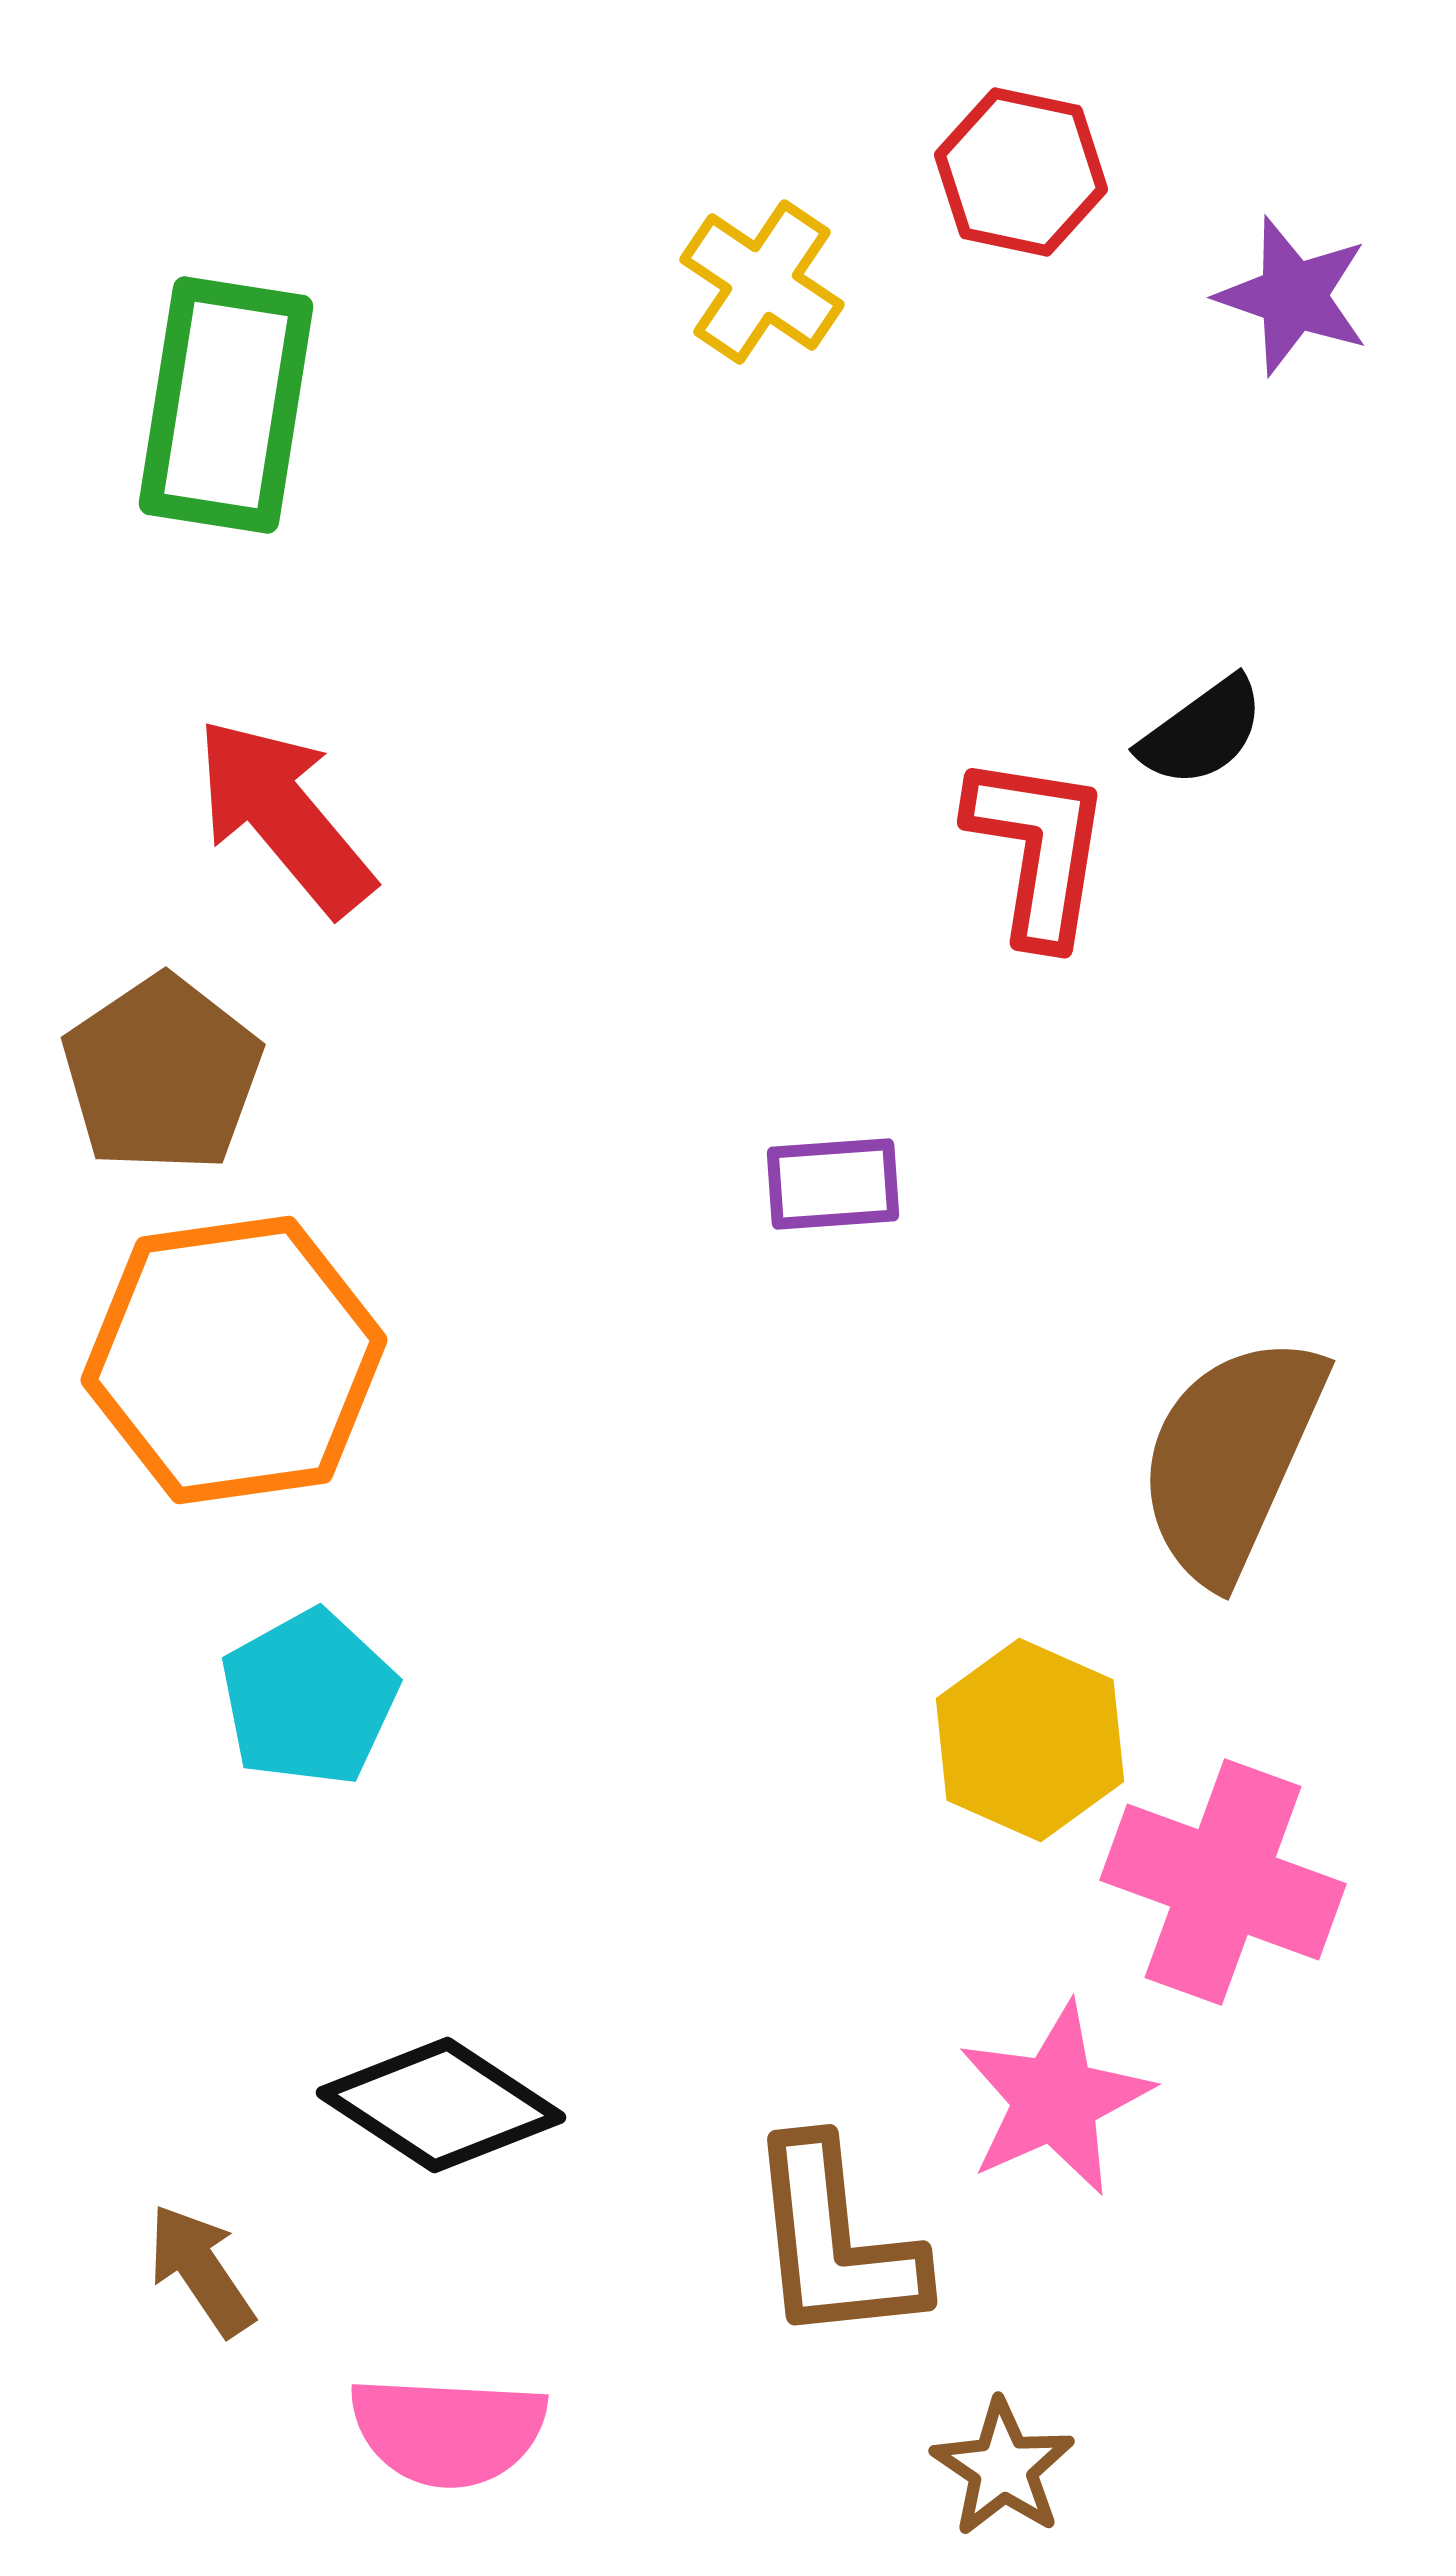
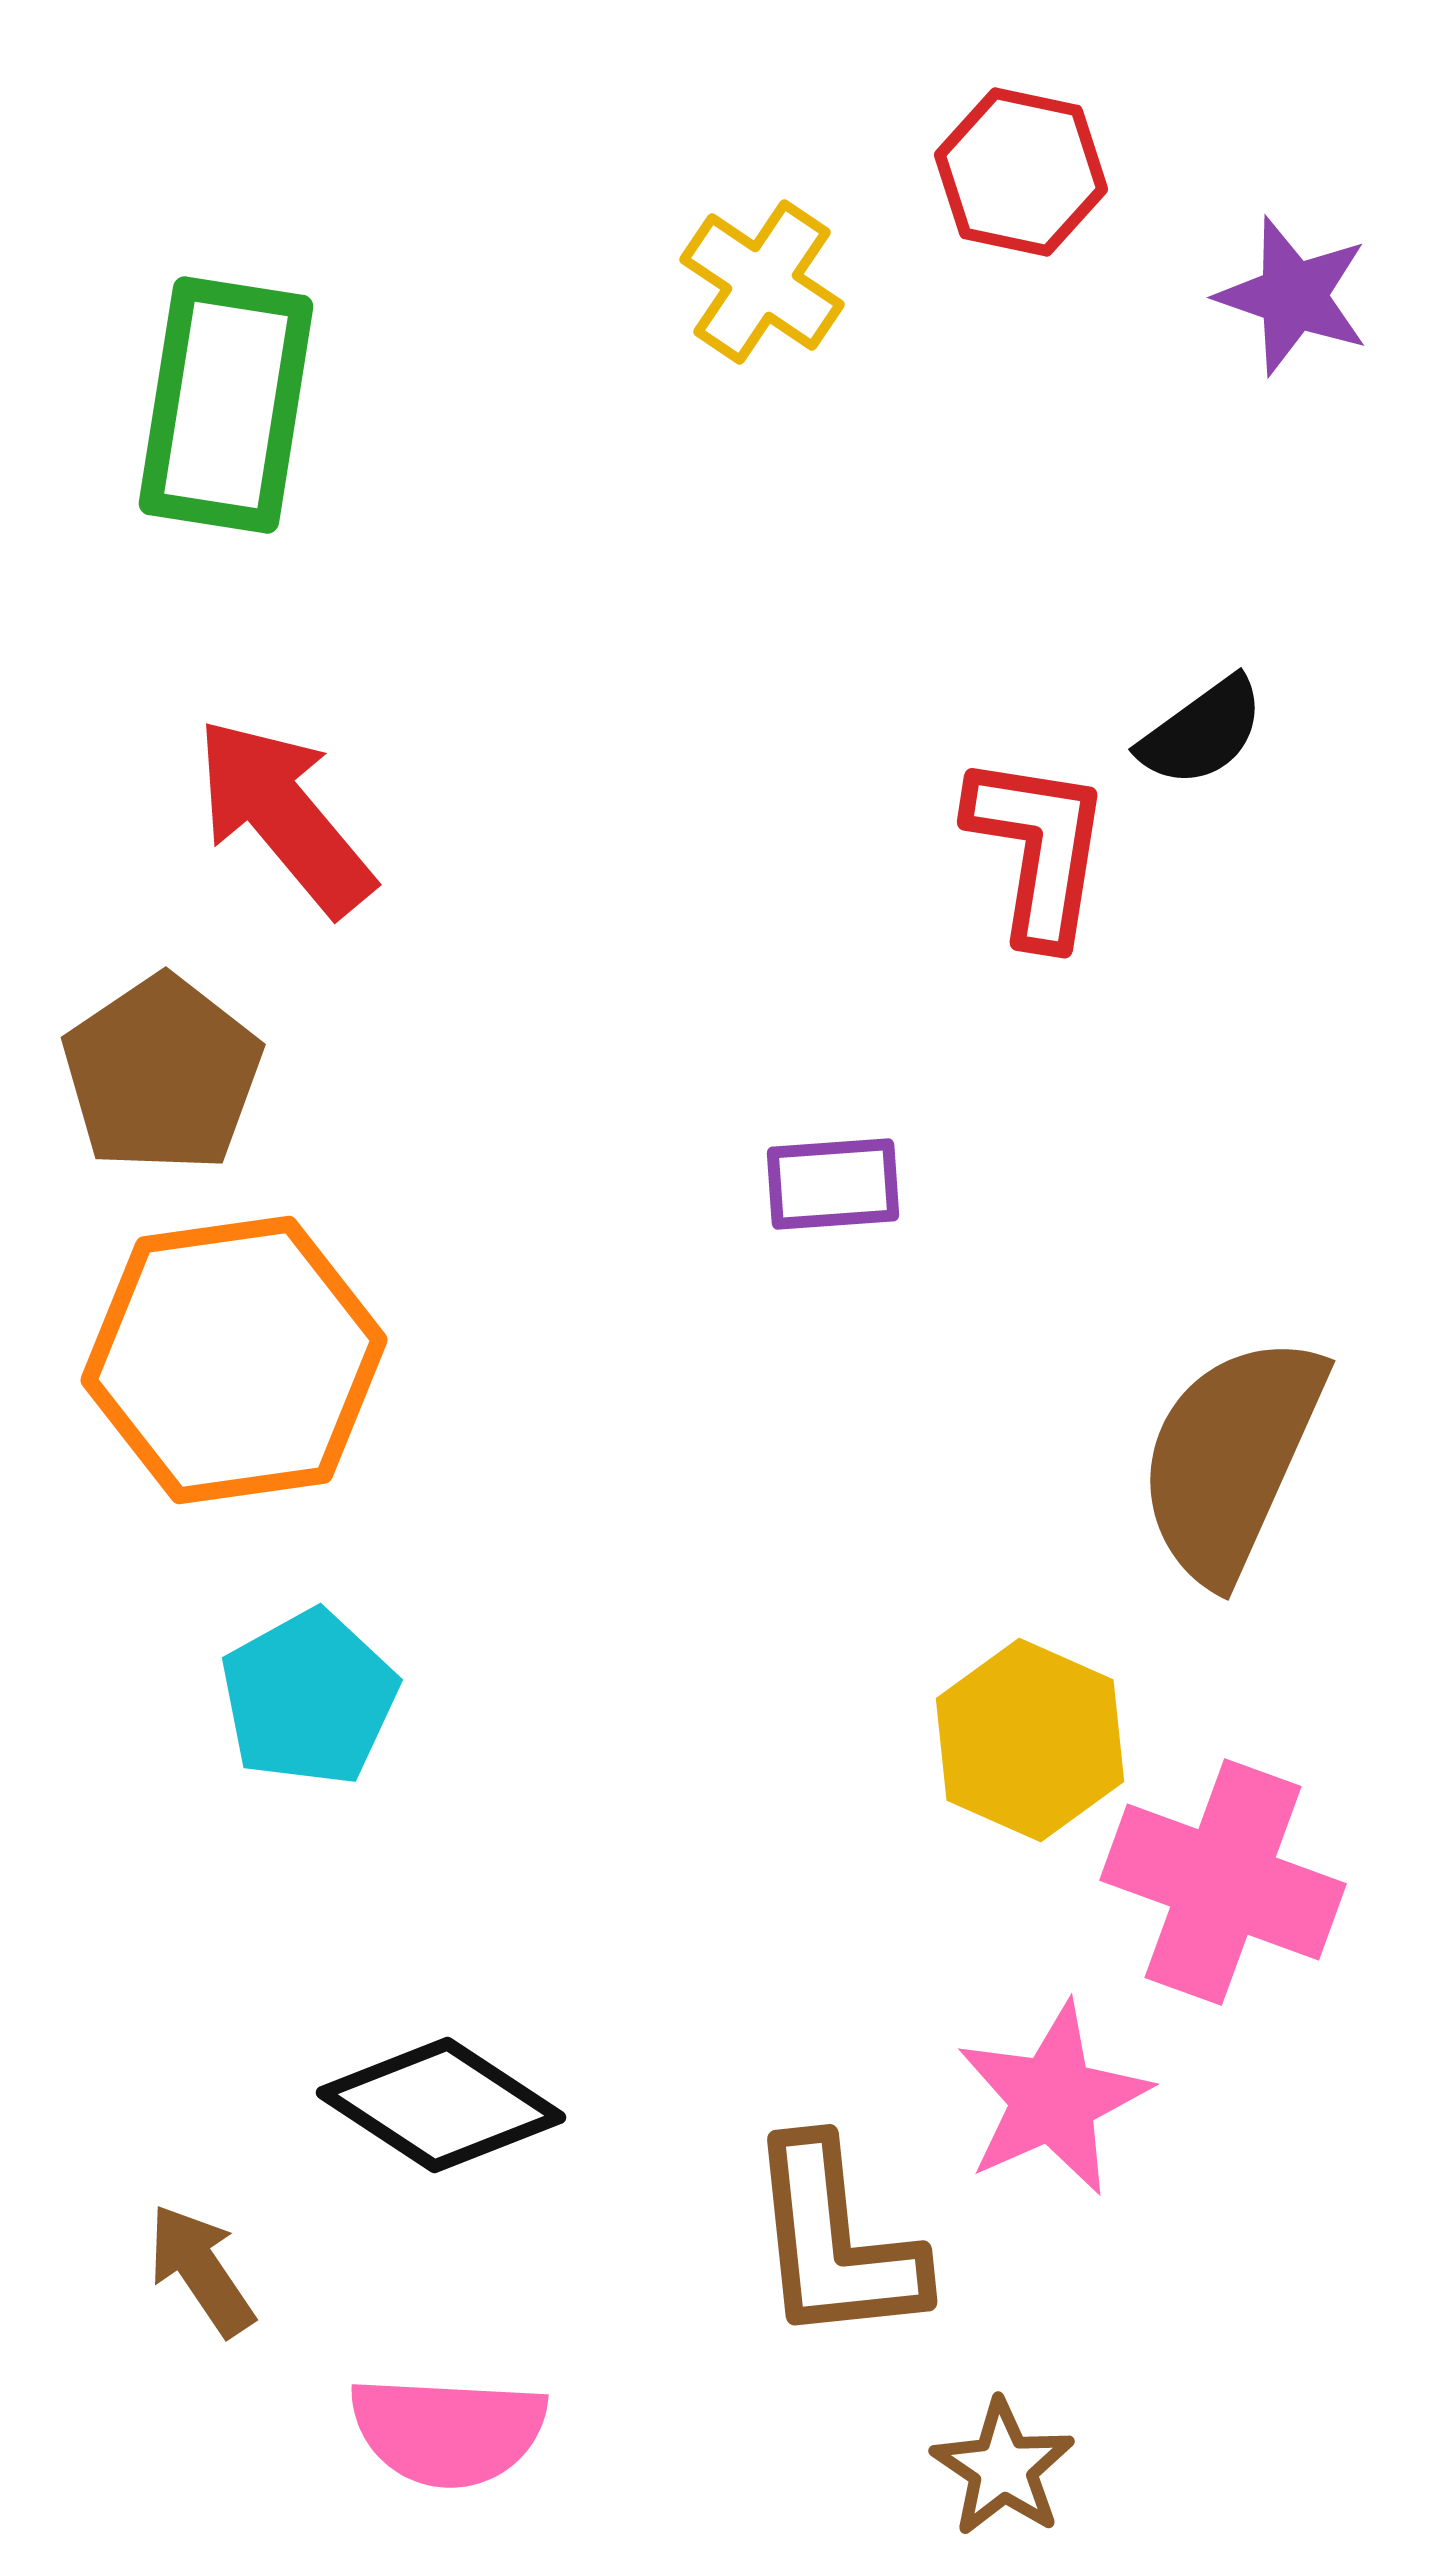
pink star: moved 2 px left
